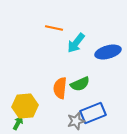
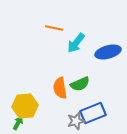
orange semicircle: rotated 15 degrees counterclockwise
